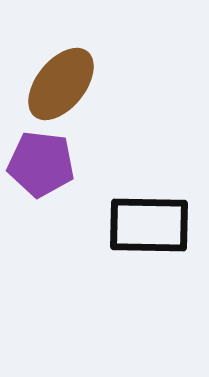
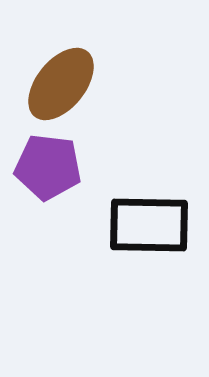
purple pentagon: moved 7 px right, 3 px down
